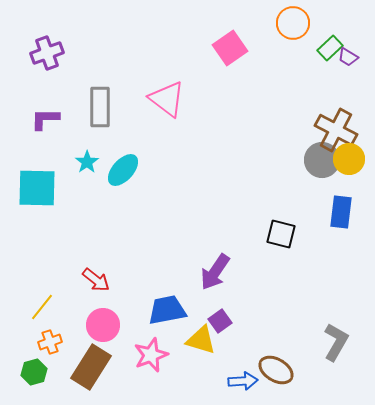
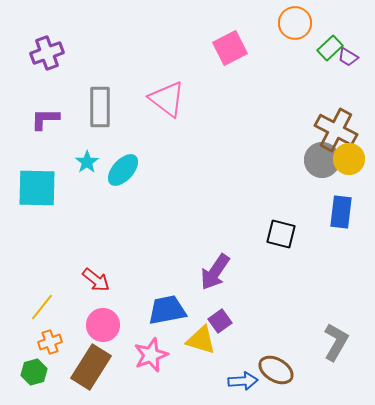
orange circle: moved 2 px right
pink square: rotated 8 degrees clockwise
